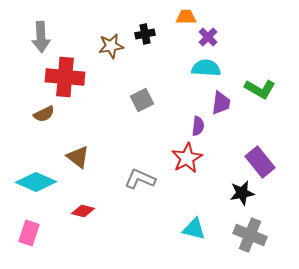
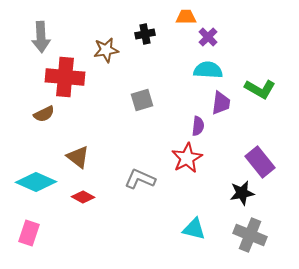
brown star: moved 5 px left, 4 px down
cyan semicircle: moved 2 px right, 2 px down
gray square: rotated 10 degrees clockwise
red diamond: moved 14 px up; rotated 15 degrees clockwise
